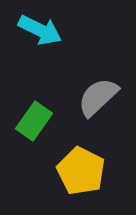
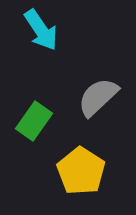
cyan arrow: moved 1 px right; rotated 30 degrees clockwise
yellow pentagon: rotated 6 degrees clockwise
